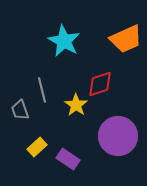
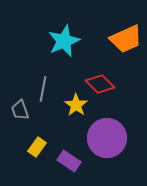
cyan star: rotated 20 degrees clockwise
red diamond: rotated 64 degrees clockwise
gray line: moved 1 px right, 1 px up; rotated 25 degrees clockwise
purple circle: moved 11 px left, 2 px down
yellow rectangle: rotated 12 degrees counterclockwise
purple rectangle: moved 1 px right, 2 px down
